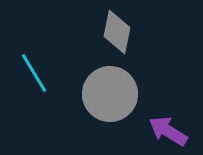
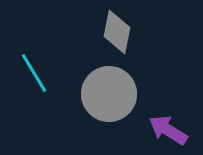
gray circle: moved 1 px left
purple arrow: moved 1 px up
